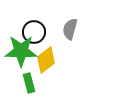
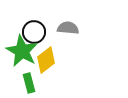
gray semicircle: moved 2 px left, 1 px up; rotated 80 degrees clockwise
green star: moved 1 px right; rotated 28 degrees clockwise
